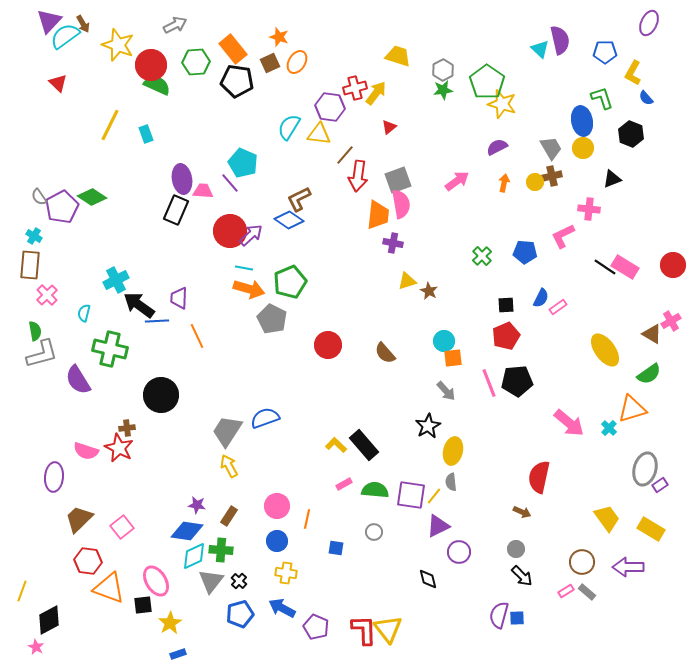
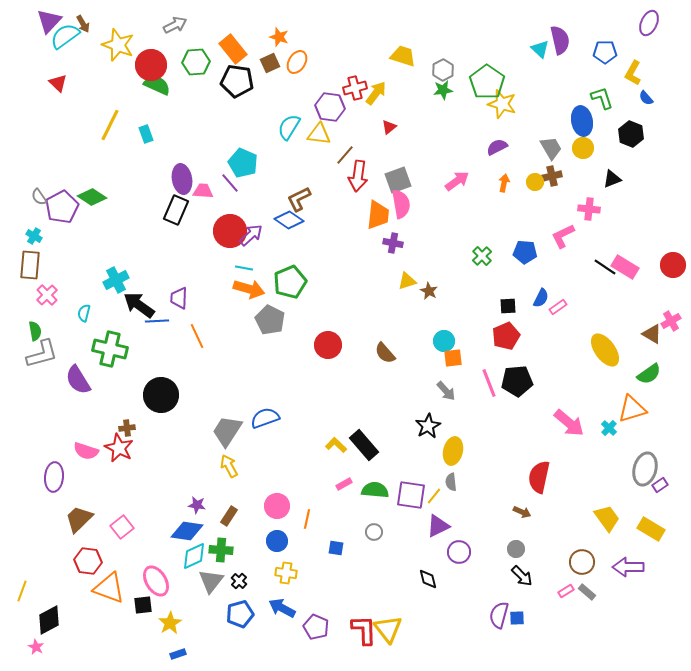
yellow trapezoid at (398, 56): moved 5 px right
black square at (506, 305): moved 2 px right, 1 px down
gray pentagon at (272, 319): moved 2 px left, 1 px down
